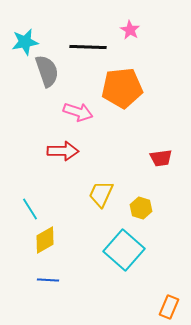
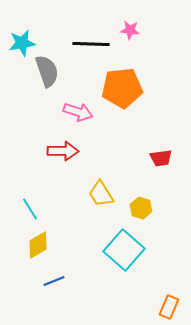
pink star: rotated 24 degrees counterclockwise
cyan star: moved 3 px left, 1 px down
black line: moved 3 px right, 3 px up
yellow trapezoid: rotated 56 degrees counterclockwise
yellow diamond: moved 7 px left, 5 px down
blue line: moved 6 px right, 1 px down; rotated 25 degrees counterclockwise
